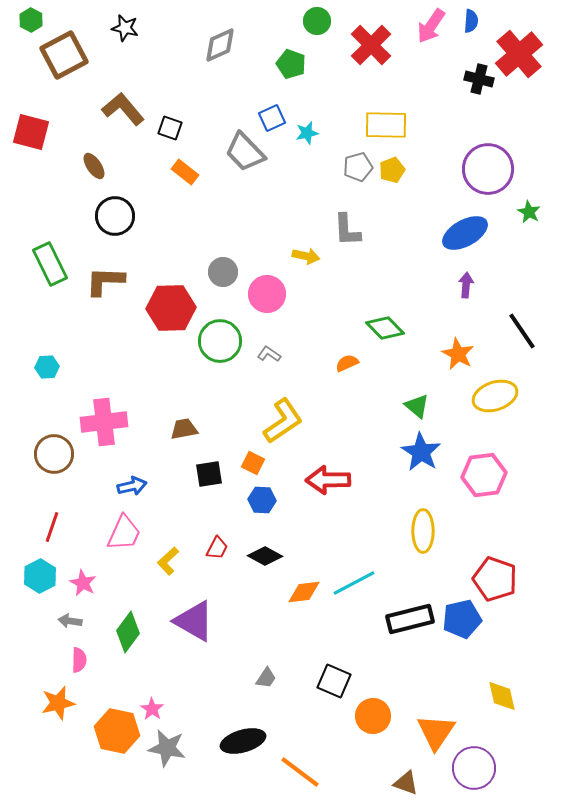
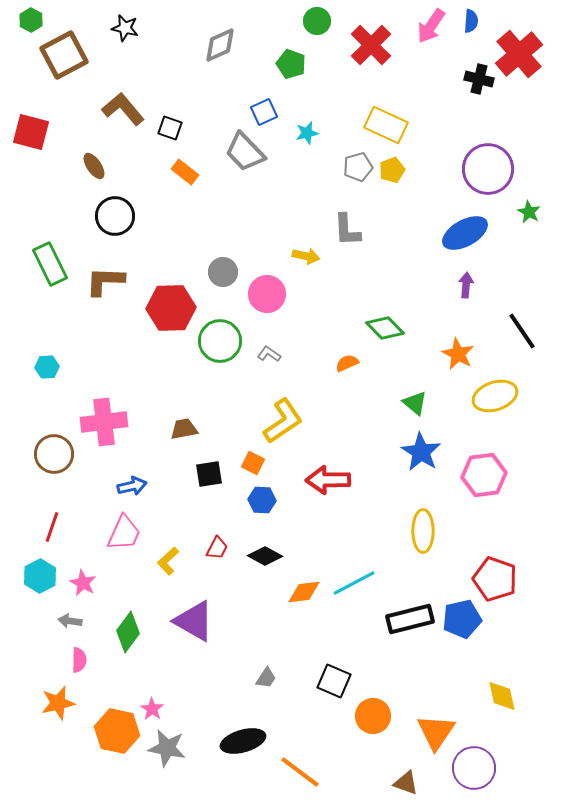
blue square at (272, 118): moved 8 px left, 6 px up
yellow rectangle at (386, 125): rotated 24 degrees clockwise
green triangle at (417, 406): moved 2 px left, 3 px up
